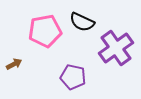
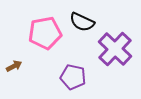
pink pentagon: moved 2 px down
purple cross: moved 1 px left, 1 px down; rotated 12 degrees counterclockwise
brown arrow: moved 2 px down
